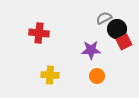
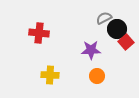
red square: moved 2 px right; rotated 14 degrees counterclockwise
